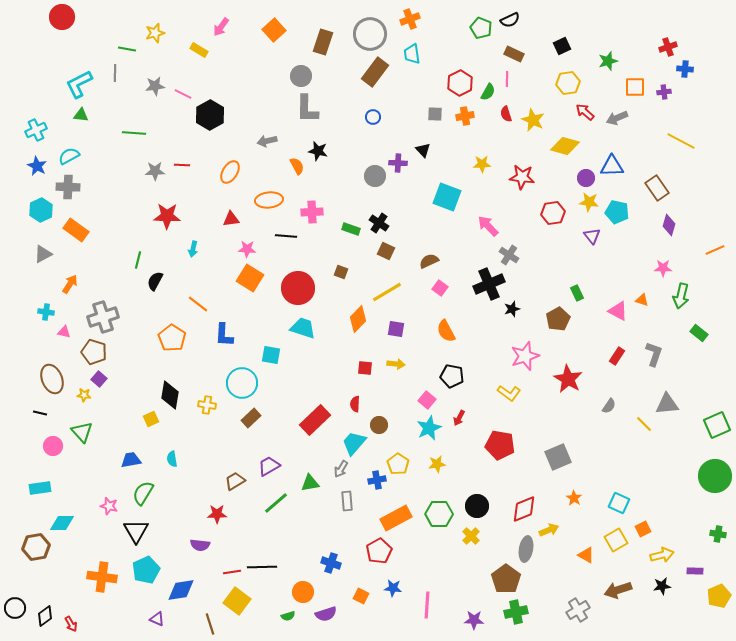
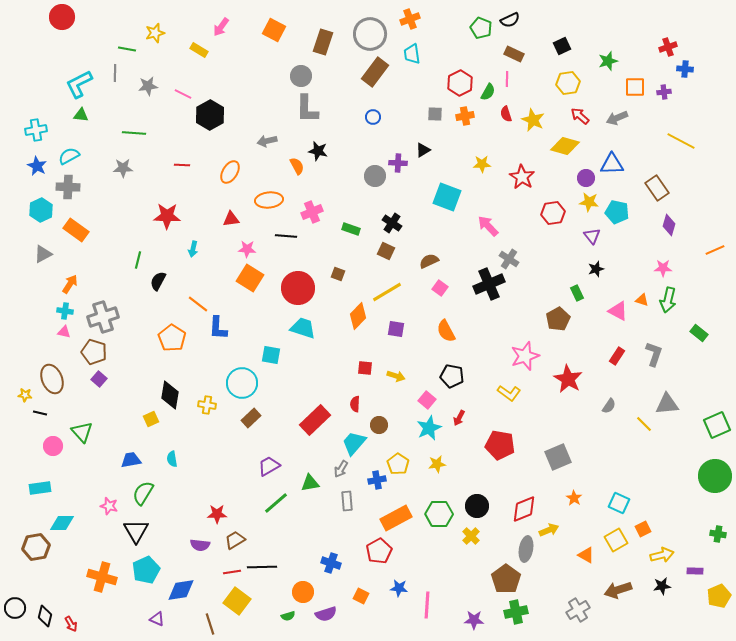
orange square at (274, 30): rotated 20 degrees counterclockwise
gray star at (155, 86): moved 7 px left
red arrow at (585, 112): moved 5 px left, 4 px down
cyan cross at (36, 130): rotated 15 degrees clockwise
black triangle at (423, 150): rotated 42 degrees clockwise
blue triangle at (612, 166): moved 2 px up
gray star at (155, 171): moved 32 px left, 3 px up
red star at (522, 177): rotated 25 degrees clockwise
pink cross at (312, 212): rotated 20 degrees counterclockwise
black cross at (379, 223): moved 13 px right
gray cross at (509, 255): moved 4 px down
brown square at (341, 272): moved 3 px left, 2 px down
black semicircle at (155, 281): moved 3 px right
green arrow at (681, 296): moved 13 px left, 4 px down
black star at (512, 309): moved 84 px right, 40 px up
cyan cross at (46, 312): moved 19 px right, 1 px up
orange diamond at (358, 319): moved 3 px up
blue L-shape at (224, 335): moved 6 px left, 7 px up
yellow arrow at (396, 364): moved 12 px down; rotated 12 degrees clockwise
yellow star at (84, 395): moved 59 px left
brown trapezoid at (235, 481): moved 59 px down
orange cross at (102, 577): rotated 8 degrees clockwise
blue star at (393, 588): moved 6 px right
black diamond at (45, 616): rotated 40 degrees counterclockwise
